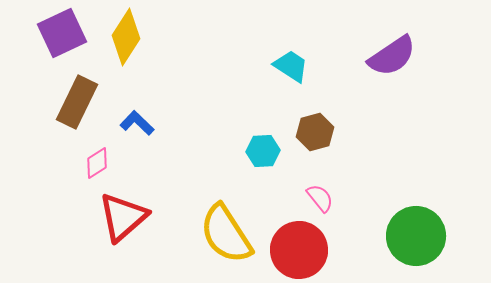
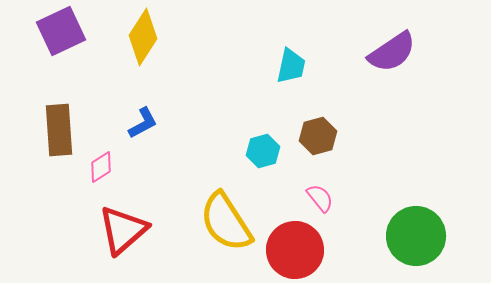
purple square: moved 1 px left, 2 px up
yellow diamond: moved 17 px right
purple semicircle: moved 4 px up
cyan trapezoid: rotated 69 degrees clockwise
brown rectangle: moved 18 px left, 28 px down; rotated 30 degrees counterclockwise
blue L-shape: moved 6 px right; rotated 108 degrees clockwise
brown hexagon: moved 3 px right, 4 px down
cyan hexagon: rotated 12 degrees counterclockwise
pink diamond: moved 4 px right, 4 px down
red triangle: moved 13 px down
yellow semicircle: moved 12 px up
red circle: moved 4 px left
